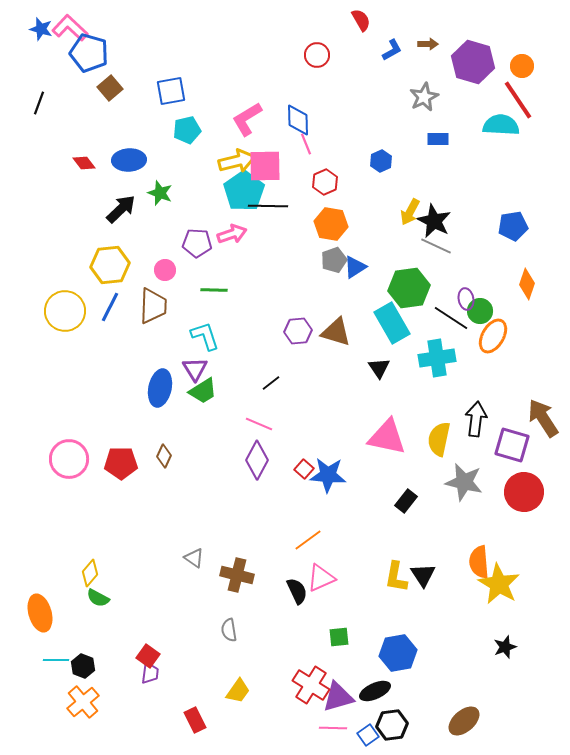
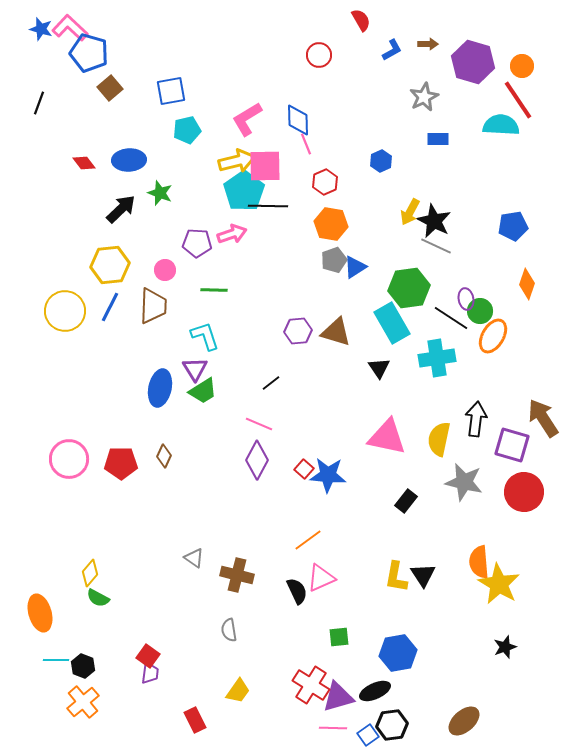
red circle at (317, 55): moved 2 px right
